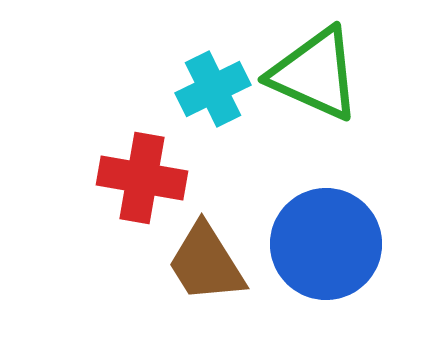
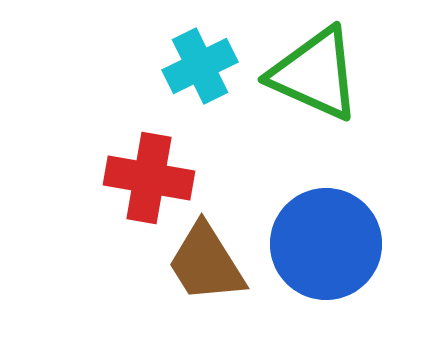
cyan cross: moved 13 px left, 23 px up
red cross: moved 7 px right
